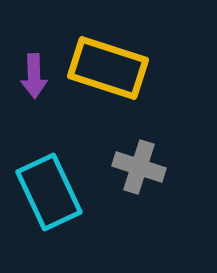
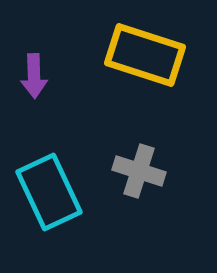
yellow rectangle: moved 37 px right, 13 px up
gray cross: moved 4 px down
